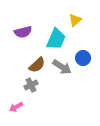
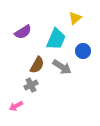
yellow triangle: moved 2 px up
purple semicircle: rotated 18 degrees counterclockwise
blue circle: moved 7 px up
brown semicircle: rotated 18 degrees counterclockwise
pink arrow: moved 1 px up
